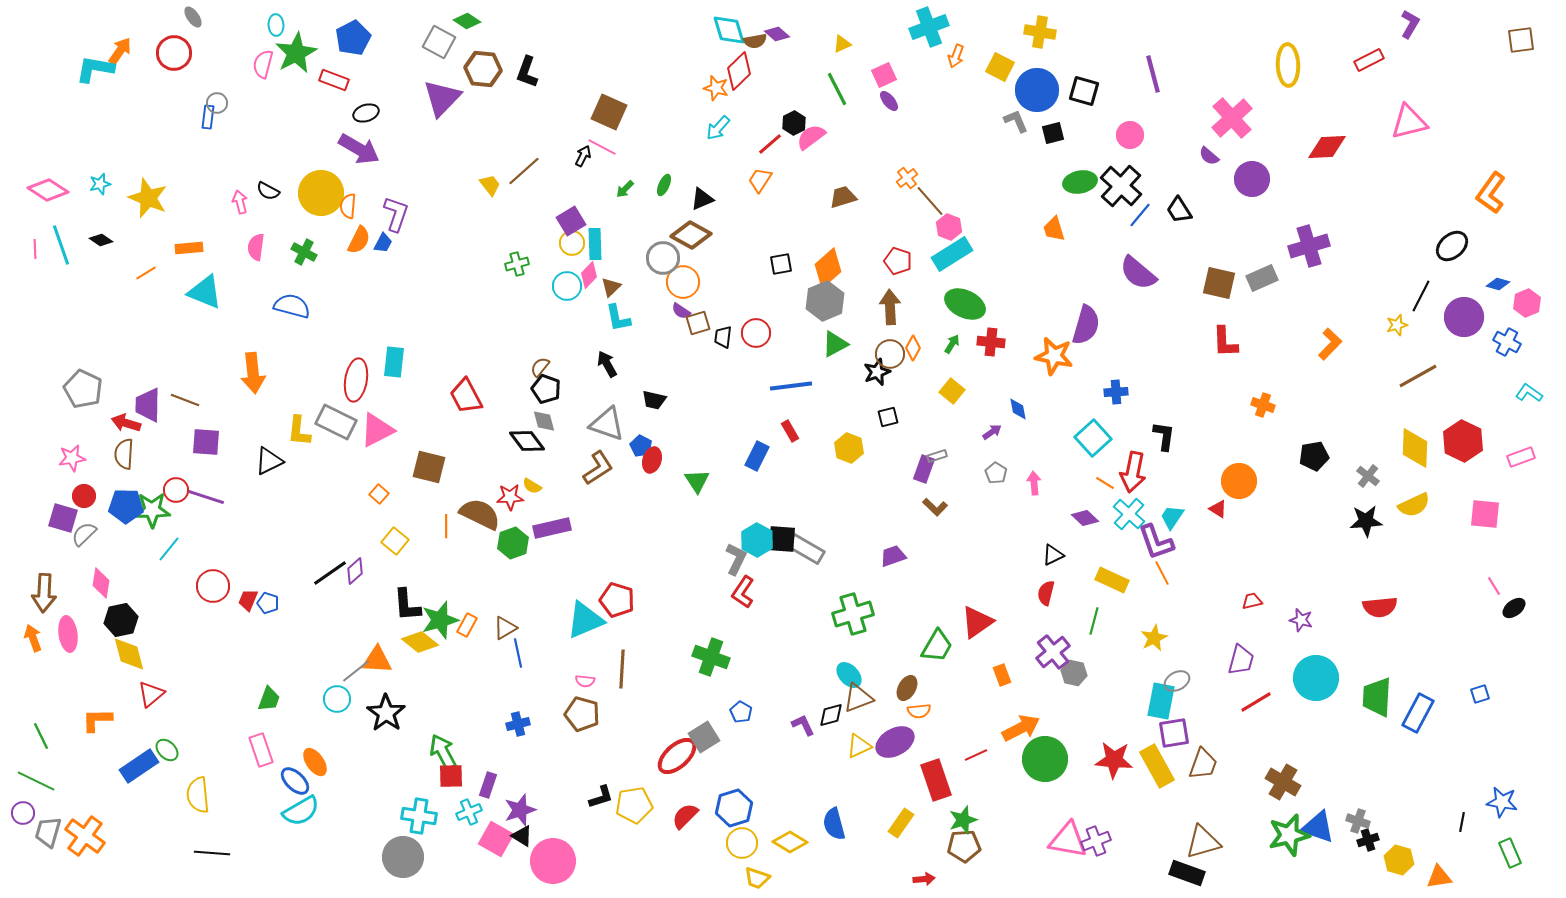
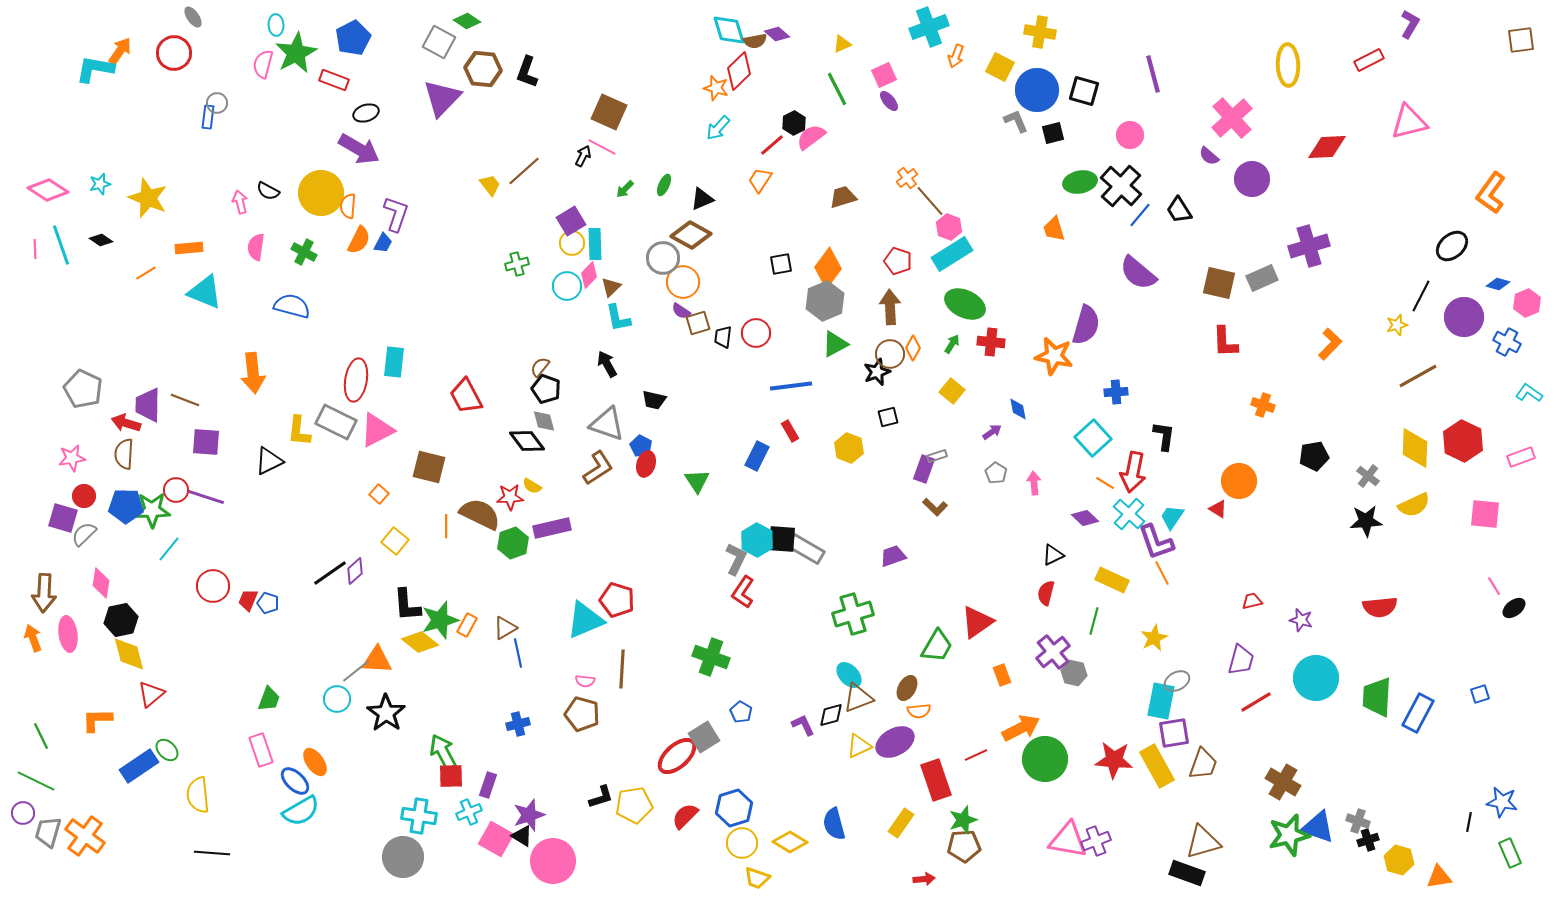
red line at (770, 144): moved 2 px right, 1 px down
orange diamond at (828, 268): rotated 12 degrees counterclockwise
red ellipse at (652, 460): moved 6 px left, 4 px down
purple star at (520, 810): moved 9 px right, 5 px down
black line at (1462, 822): moved 7 px right
